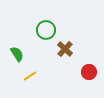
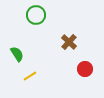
green circle: moved 10 px left, 15 px up
brown cross: moved 4 px right, 7 px up
red circle: moved 4 px left, 3 px up
